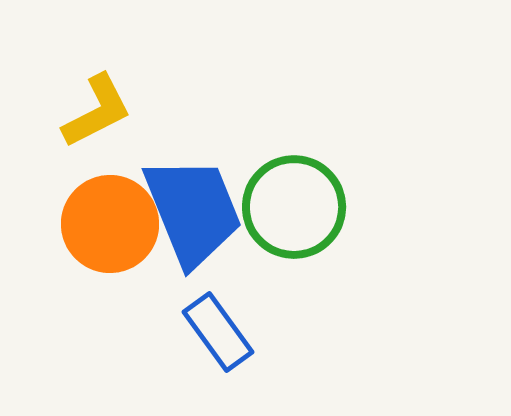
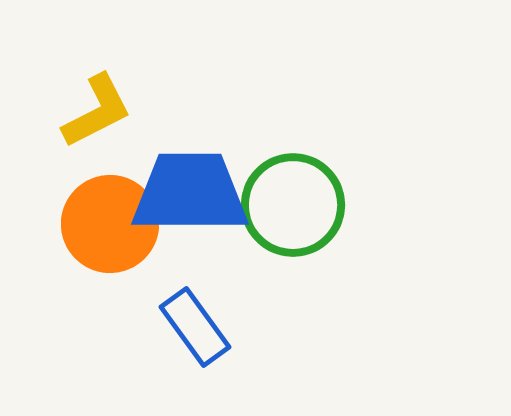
green circle: moved 1 px left, 2 px up
blue trapezoid: moved 3 px left, 18 px up; rotated 68 degrees counterclockwise
blue rectangle: moved 23 px left, 5 px up
